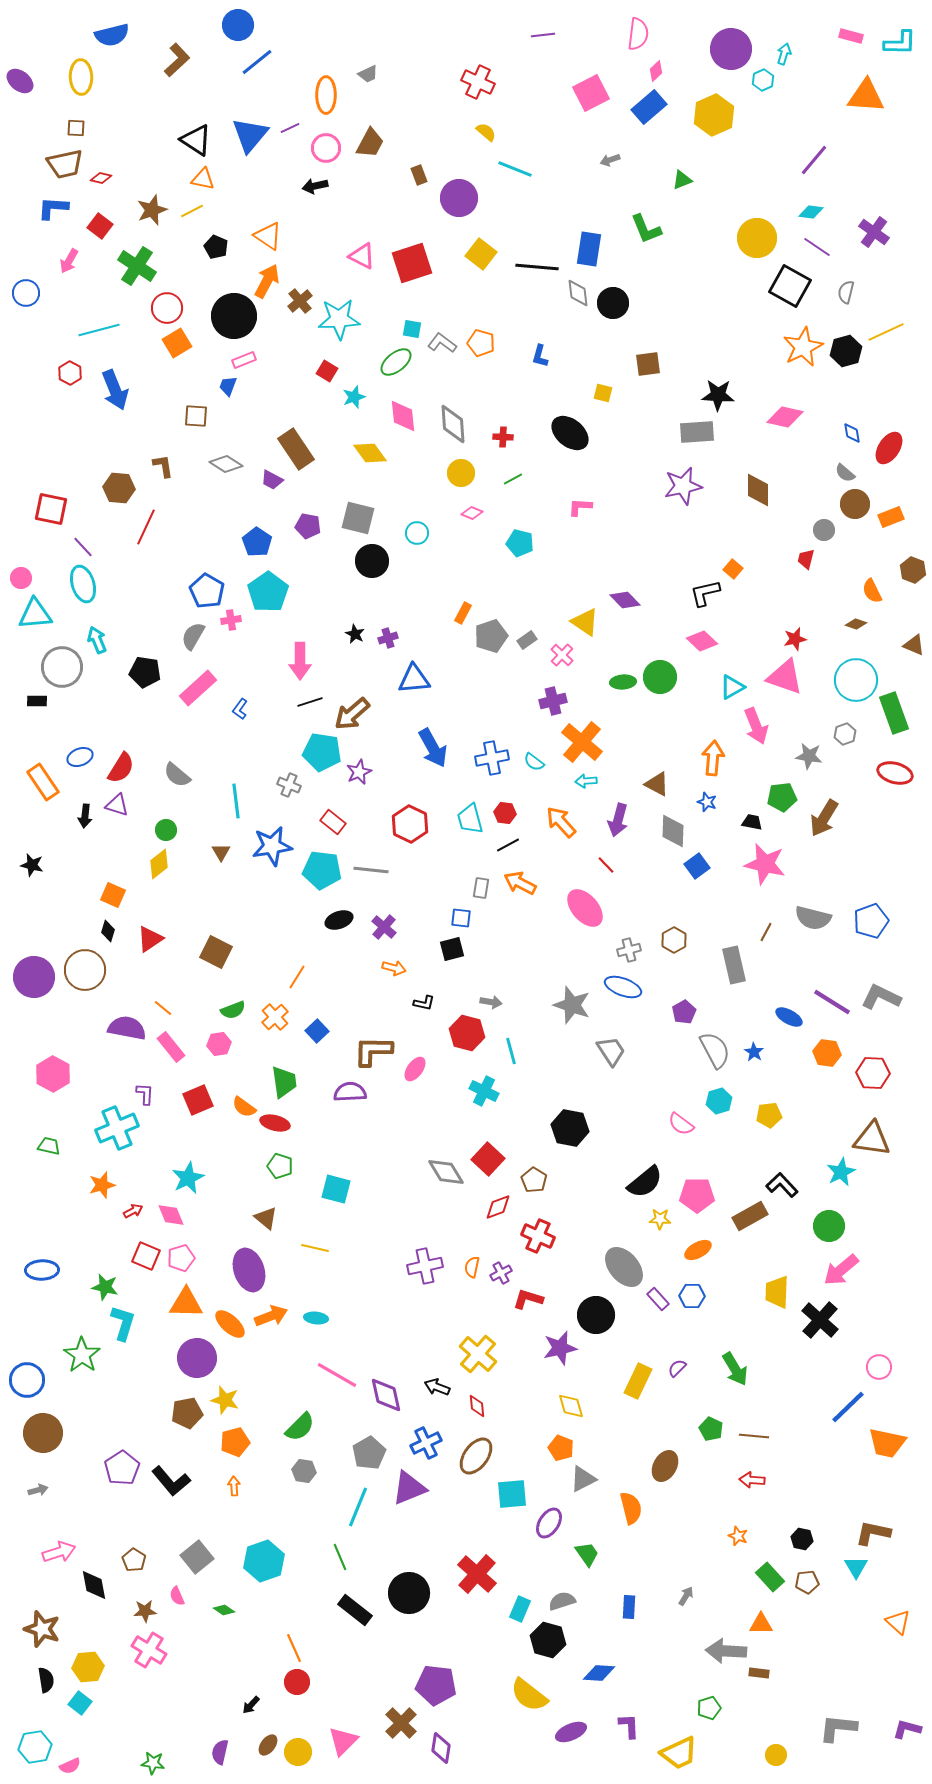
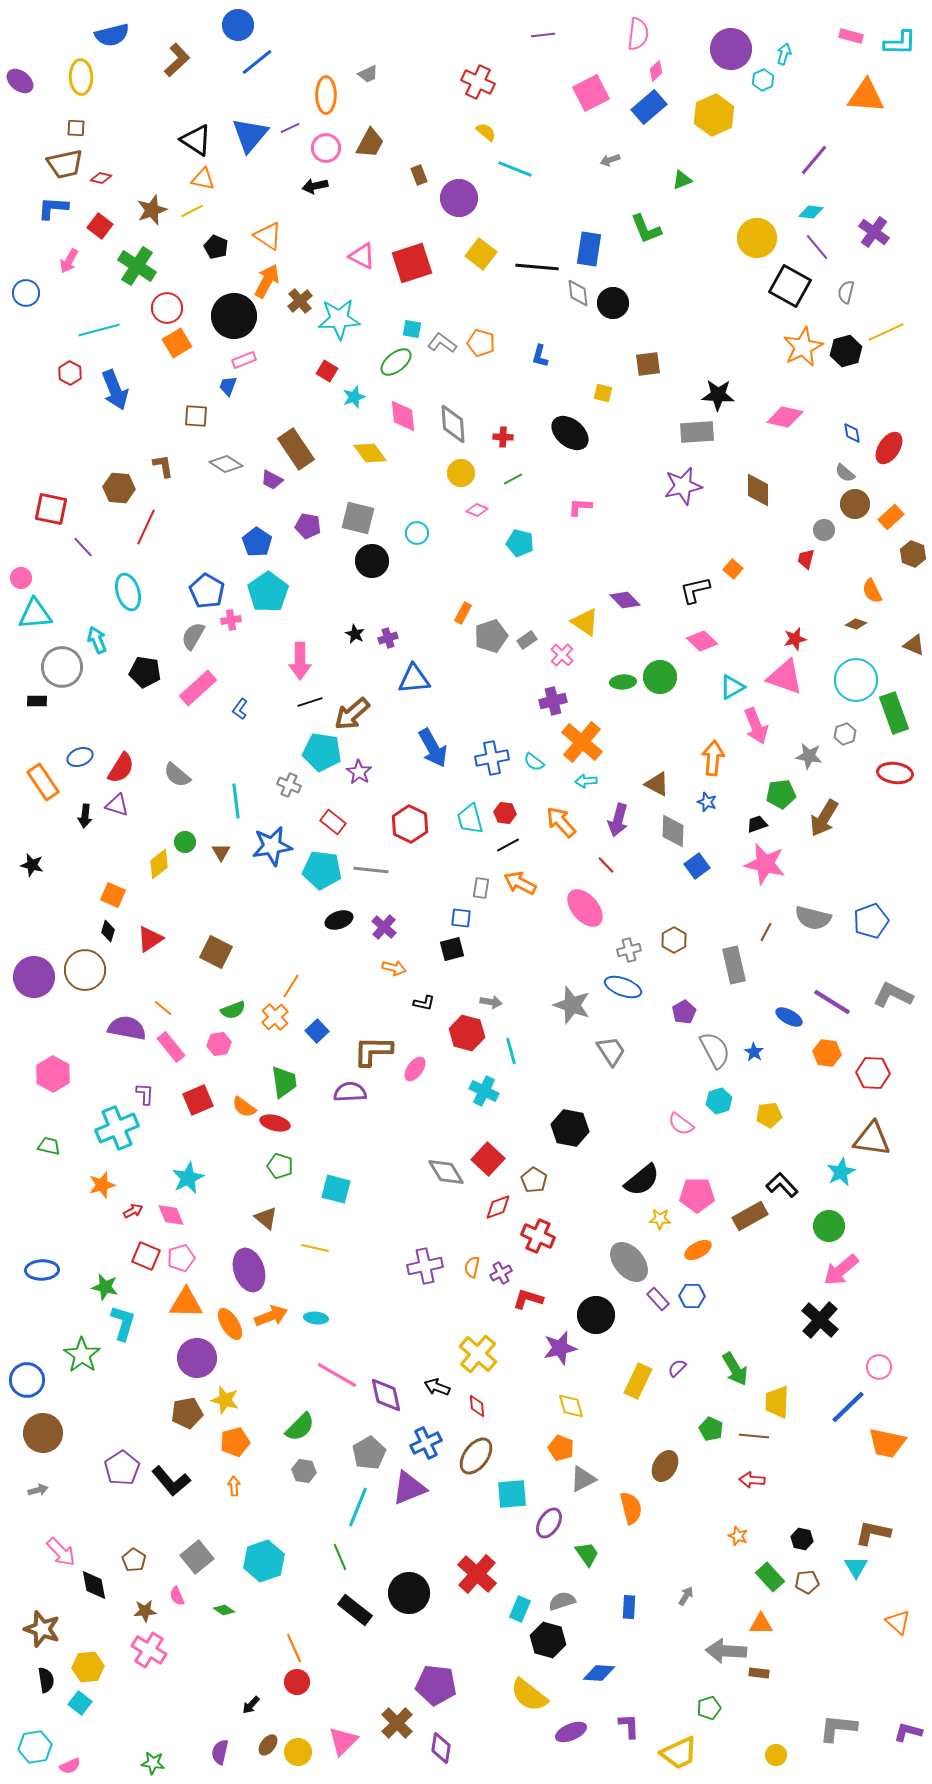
purple line at (817, 247): rotated 16 degrees clockwise
pink diamond at (472, 513): moved 5 px right, 3 px up
orange rectangle at (891, 517): rotated 20 degrees counterclockwise
brown hexagon at (913, 570): moved 16 px up
cyan ellipse at (83, 584): moved 45 px right, 8 px down
black L-shape at (705, 593): moved 10 px left, 3 px up
purple star at (359, 772): rotated 15 degrees counterclockwise
red ellipse at (895, 773): rotated 8 degrees counterclockwise
green pentagon at (782, 797): moved 1 px left, 3 px up
black trapezoid at (752, 822): moved 5 px right, 2 px down; rotated 30 degrees counterclockwise
green circle at (166, 830): moved 19 px right, 12 px down
orange line at (297, 977): moved 6 px left, 9 px down
gray L-shape at (881, 997): moved 12 px right, 2 px up
black semicircle at (645, 1182): moved 3 px left, 2 px up
gray ellipse at (624, 1267): moved 5 px right, 5 px up
yellow trapezoid at (777, 1292): moved 110 px down
orange ellipse at (230, 1324): rotated 16 degrees clockwise
pink arrow at (59, 1552): moved 2 px right; rotated 64 degrees clockwise
brown cross at (401, 1723): moved 4 px left
purple L-shape at (907, 1729): moved 1 px right, 3 px down
